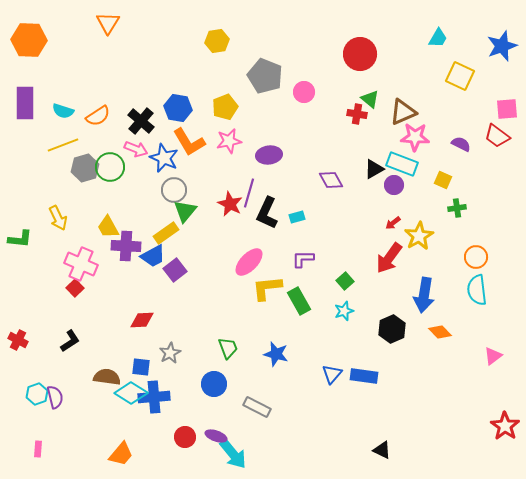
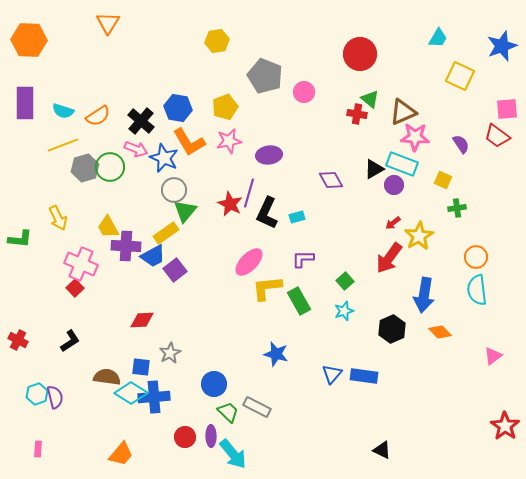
purple semicircle at (461, 144): rotated 30 degrees clockwise
green trapezoid at (228, 348): moved 64 px down; rotated 25 degrees counterclockwise
purple ellipse at (216, 436): moved 5 px left; rotated 70 degrees clockwise
